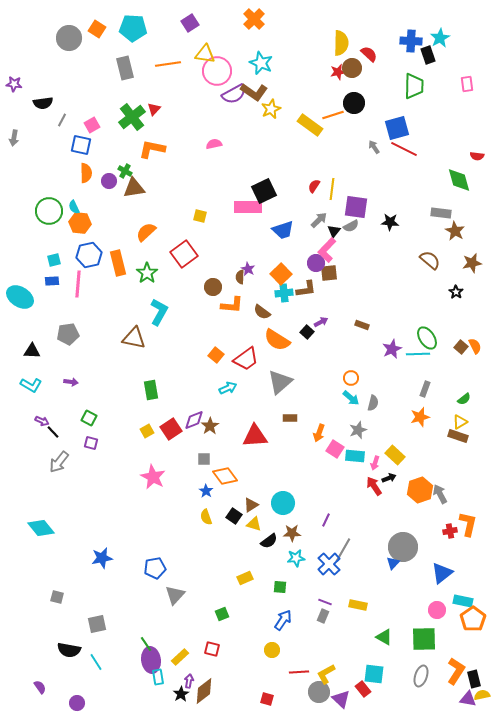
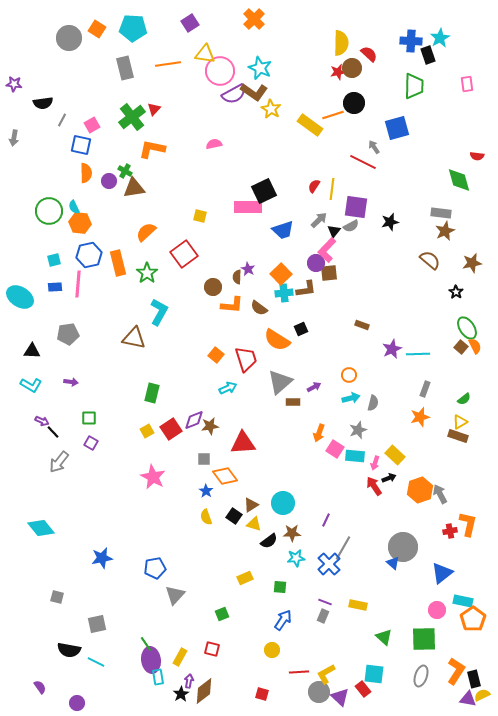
cyan star at (261, 63): moved 1 px left, 5 px down
pink circle at (217, 71): moved 3 px right
yellow star at (271, 109): rotated 18 degrees counterclockwise
red line at (404, 149): moved 41 px left, 13 px down
black star at (390, 222): rotated 18 degrees counterclockwise
brown star at (455, 231): moved 10 px left; rotated 18 degrees clockwise
brown semicircle at (240, 277): moved 3 px left
blue rectangle at (52, 281): moved 3 px right, 6 px down
brown semicircle at (262, 312): moved 3 px left, 4 px up
purple arrow at (321, 322): moved 7 px left, 65 px down
black square at (307, 332): moved 6 px left, 3 px up; rotated 24 degrees clockwise
green ellipse at (427, 338): moved 40 px right, 10 px up
red trapezoid at (246, 359): rotated 72 degrees counterclockwise
orange circle at (351, 378): moved 2 px left, 3 px up
green rectangle at (151, 390): moved 1 px right, 3 px down; rotated 24 degrees clockwise
cyan arrow at (351, 398): rotated 54 degrees counterclockwise
green square at (89, 418): rotated 28 degrees counterclockwise
brown rectangle at (290, 418): moved 3 px right, 16 px up
brown star at (210, 426): rotated 24 degrees clockwise
red triangle at (255, 436): moved 12 px left, 7 px down
purple square at (91, 443): rotated 16 degrees clockwise
gray line at (343, 550): moved 2 px up
blue triangle at (393, 563): rotated 32 degrees counterclockwise
green triangle at (384, 637): rotated 12 degrees clockwise
yellow rectangle at (180, 657): rotated 18 degrees counterclockwise
cyan line at (96, 662): rotated 30 degrees counterclockwise
yellow semicircle at (482, 695): rotated 14 degrees counterclockwise
red square at (267, 699): moved 5 px left, 5 px up
purple triangle at (341, 699): moved 1 px left, 2 px up
